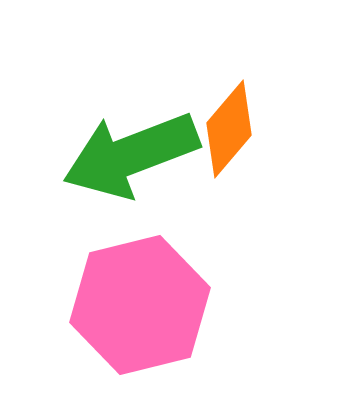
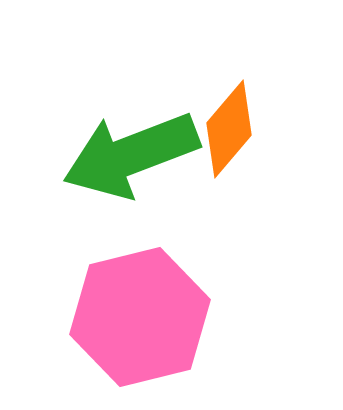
pink hexagon: moved 12 px down
